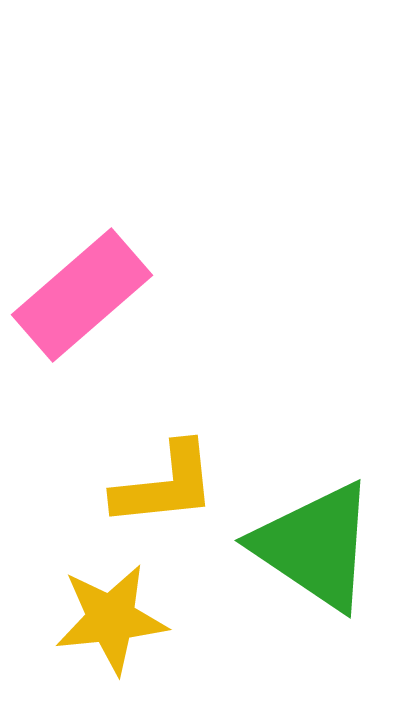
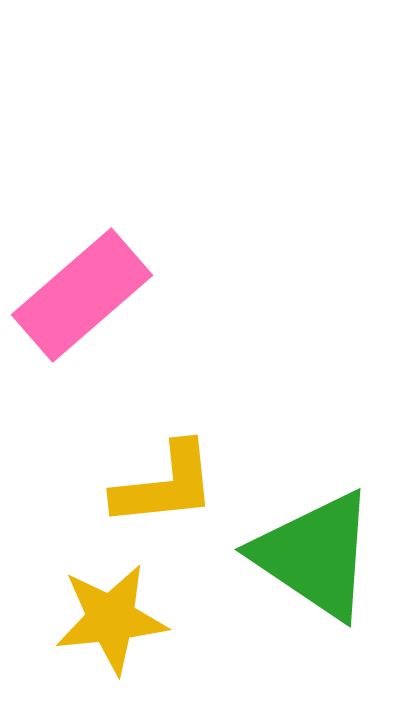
green triangle: moved 9 px down
